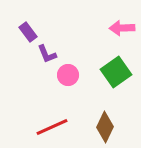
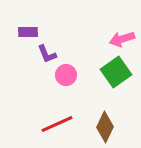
pink arrow: moved 11 px down; rotated 15 degrees counterclockwise
purple rectangle: rotated 54 degrees counterclockwise
pink circle: moved 2 px left
red line: moved 5 px right, 3 px up
